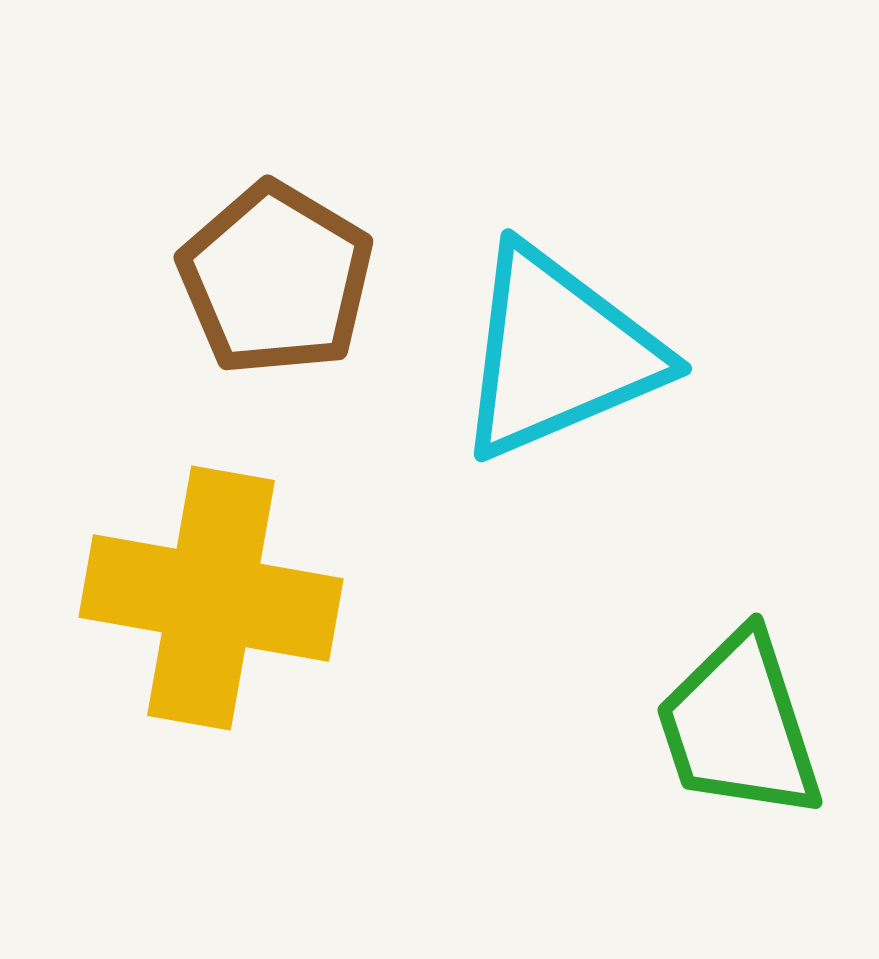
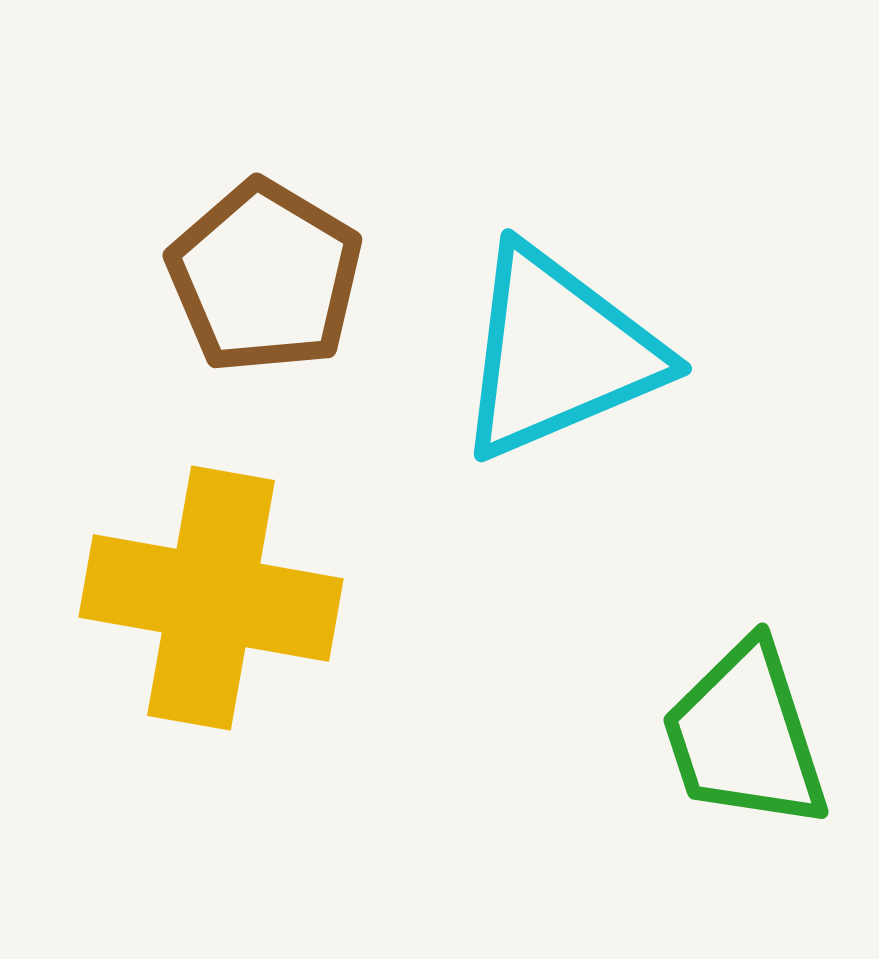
brown pentagon: moved 11 px left, 2 px up
green trapezoid: moved 6 px right, 10 px down
